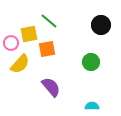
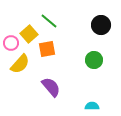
yellow square: rotated 30 degrees counterclockwise
green circle: moved 3 px right, 2 px up
